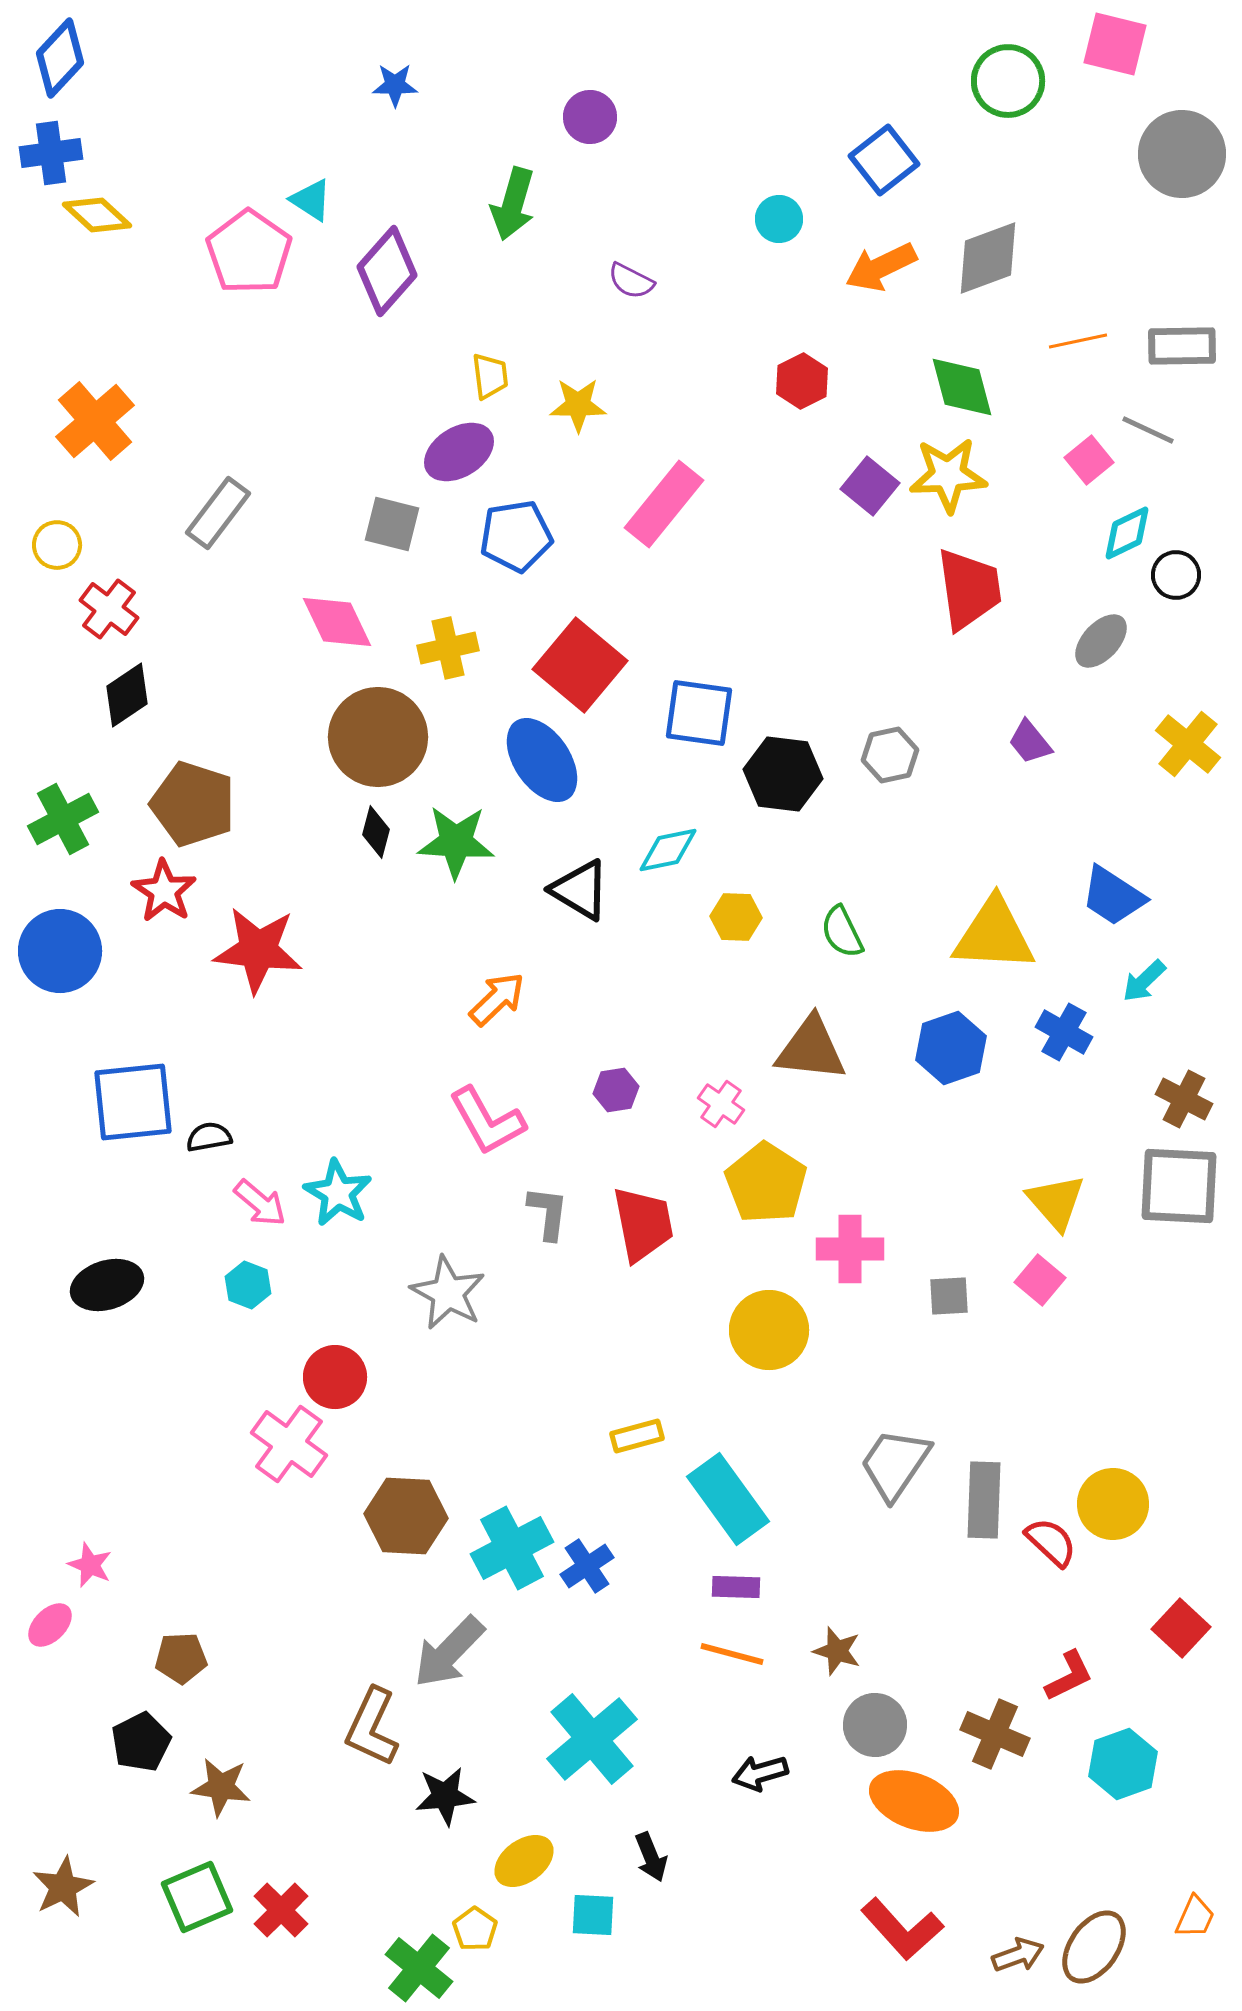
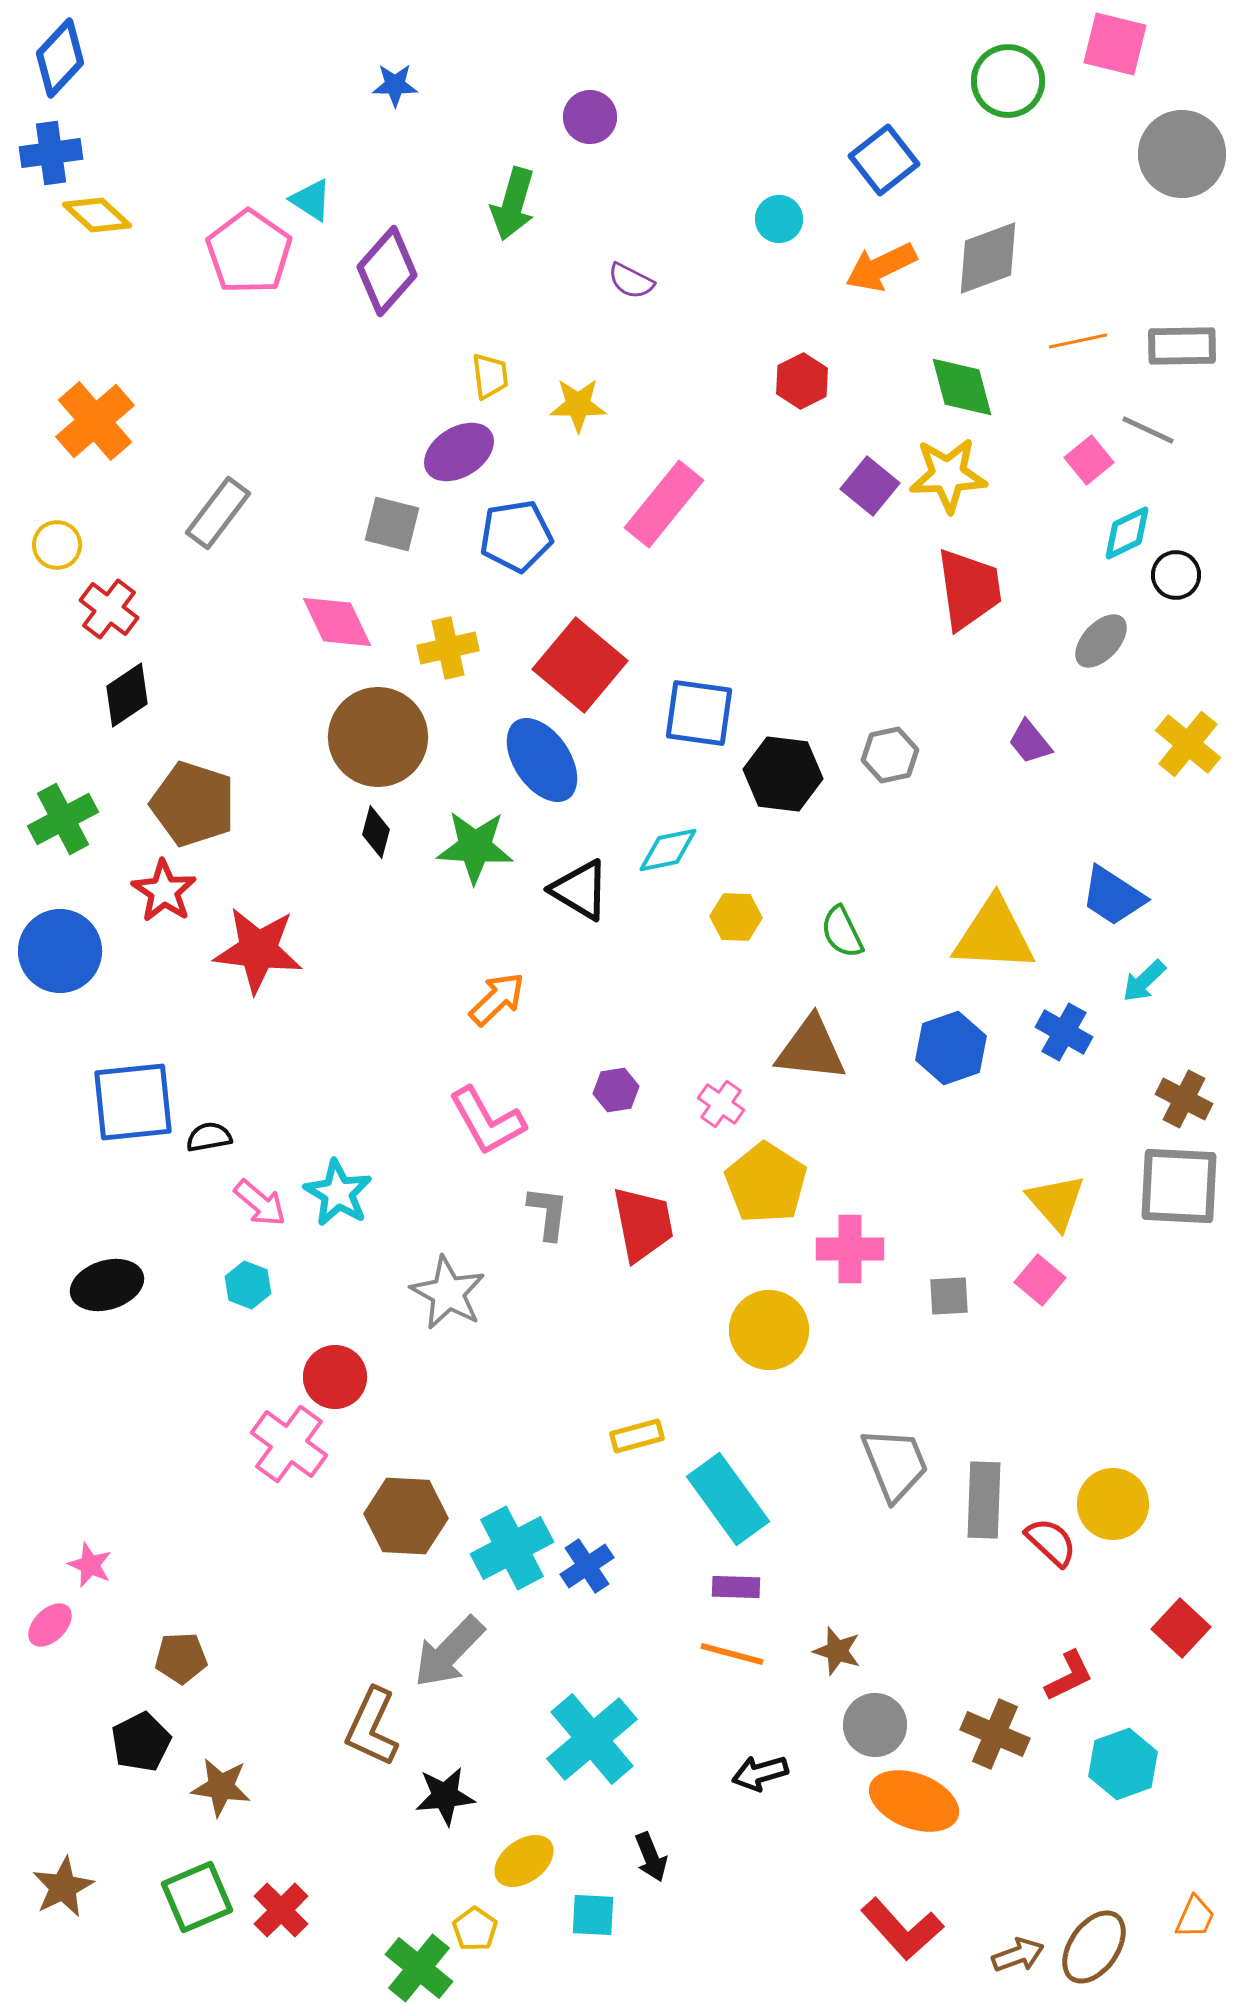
green star at (456, 842): moved 19 px right, 5 px down
gray trapezoid at (895, 1464): rotated 124 degrees clockwise
